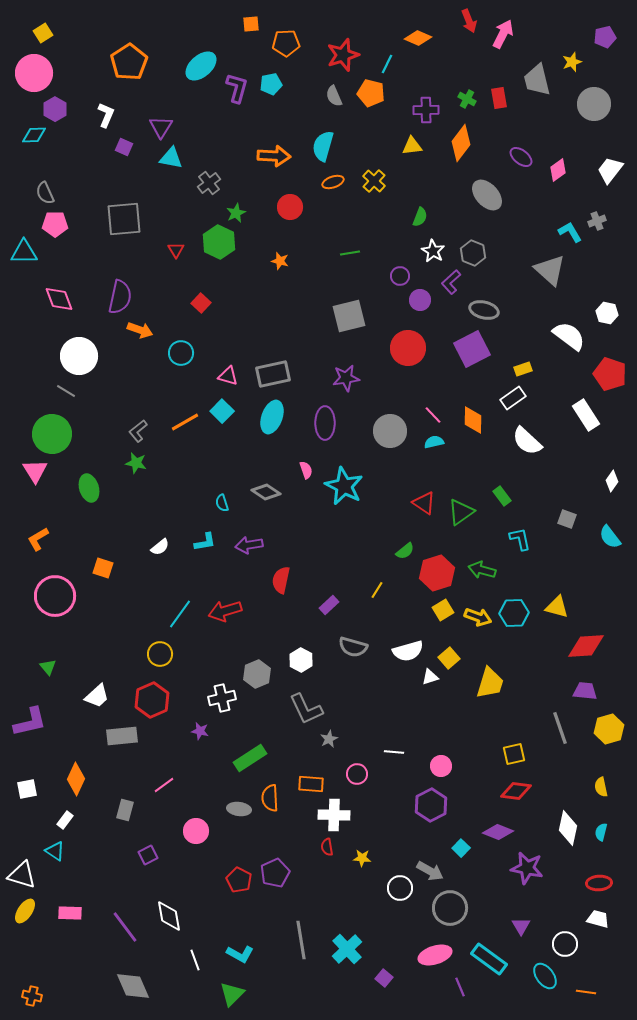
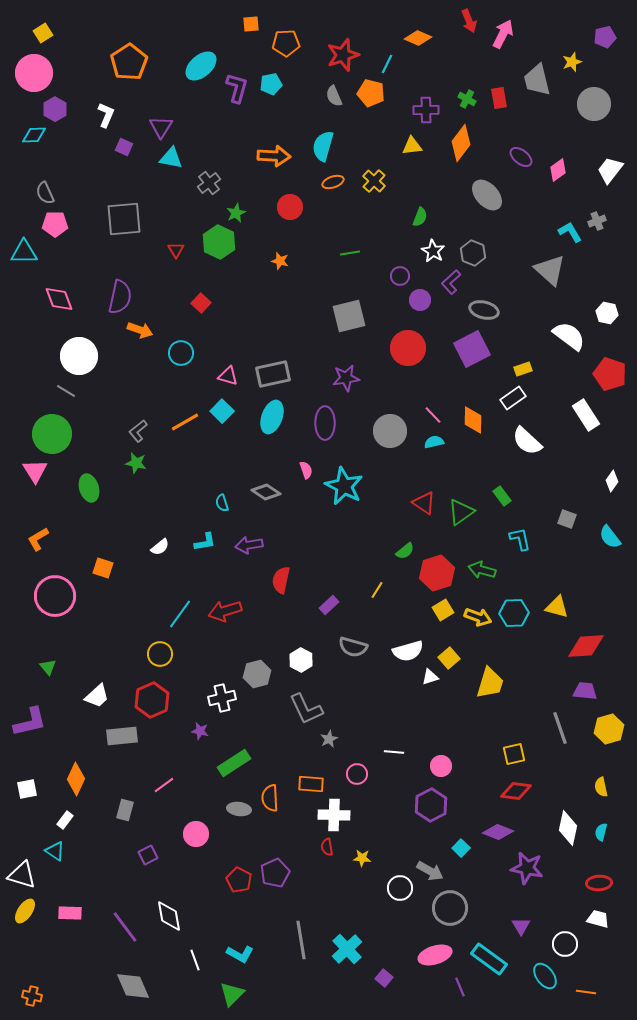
gray hexagon at (257, 674): rotated 8 degrees clockwise
green rectangle at (250, 758): moved 16 px left, 5 px down
pink circle at (196, 831): moved 3 px down
